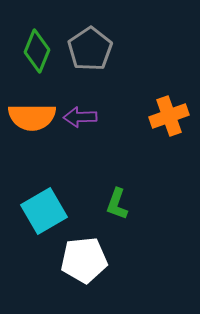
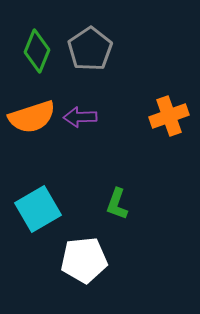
orange semicircle: rotated 18 degrees counterclockwise
cyan square: moved 6 px left, 2 px up
